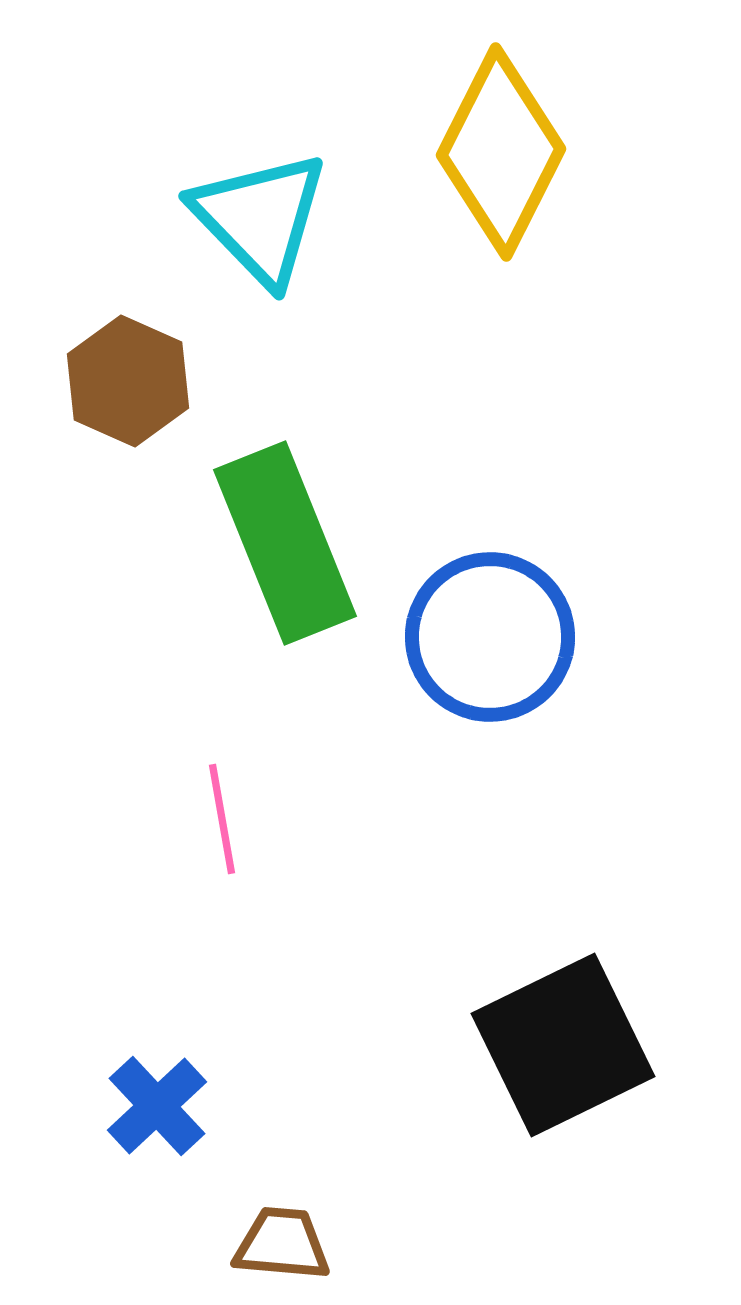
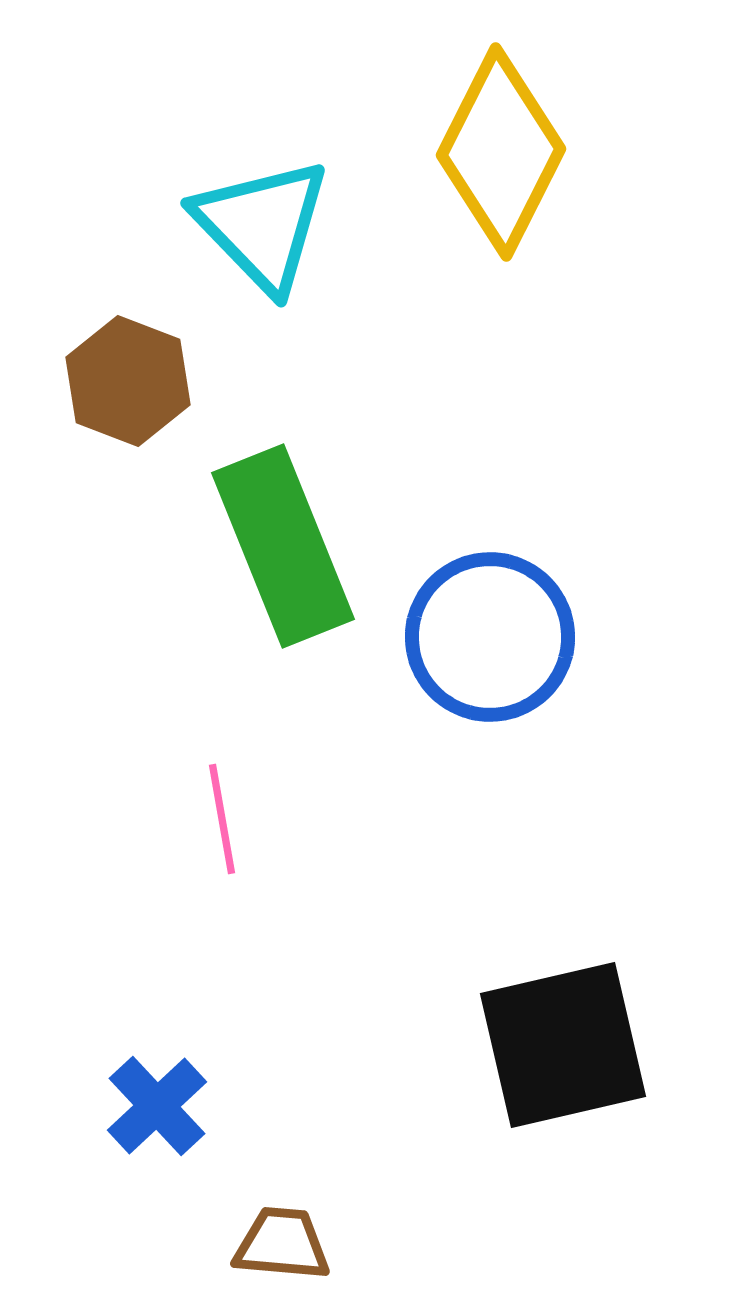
cyan triangle: moved 2 px right, 7 px down
brown hexagon: rotated 3 degrees counterclockwise
green rectangle: moved 2 px left, 3 px down
black square: rotated 13 degrees clockwise
